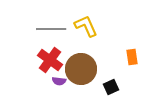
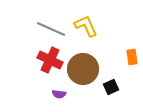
gray line: rotated 24 degrees clockwise
red cross: rotated 10 degrees counterclockwise
brown circle: moved 2 px right
purple semicircle: moved 13 px down
